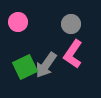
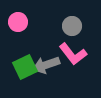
gray circle: moved 1 px right, 2 px down
pink L-shape: rotated 72 degrees counterclockwise
gray arrow: rotated 36 degrees clockwise
